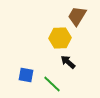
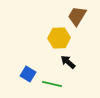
yellow hexagon: moved 1 px left
blue square: moved 2 px right, 1 px up; rotated 21 degrees clockwise
green line: rotated 30 degrees counterclockwise
